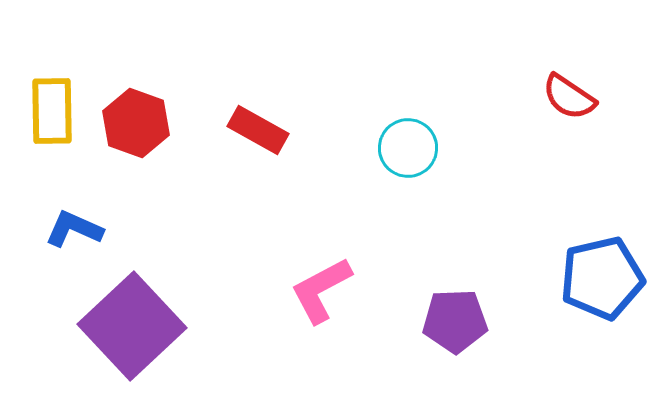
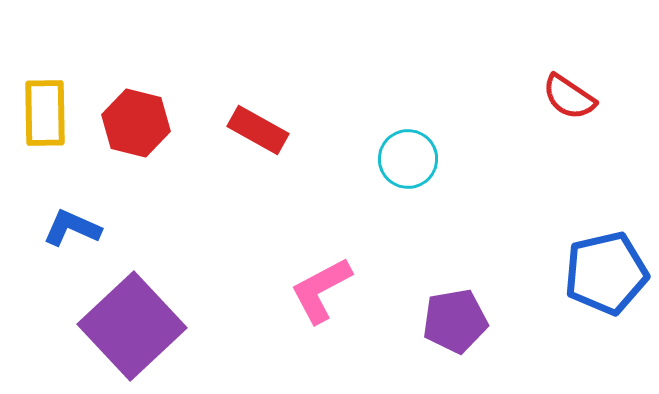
yellow rectangle: moved 7 px left, 2 px down
red hexagon: rotated 6 degrees counterclockwise
cyan circle: moved 11 px down
blue L-shape: moved 2 px left, 1 px up
blue pentagon: moved 4 px right, 5 px up
purple pentagon: rotated 8 degrees counterclockwise
